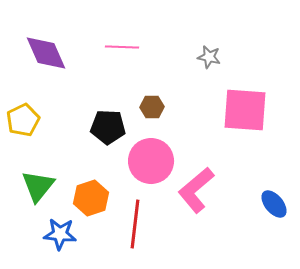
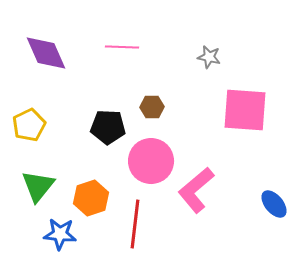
yellow pentagon: moved 6 px right, 5 px down
